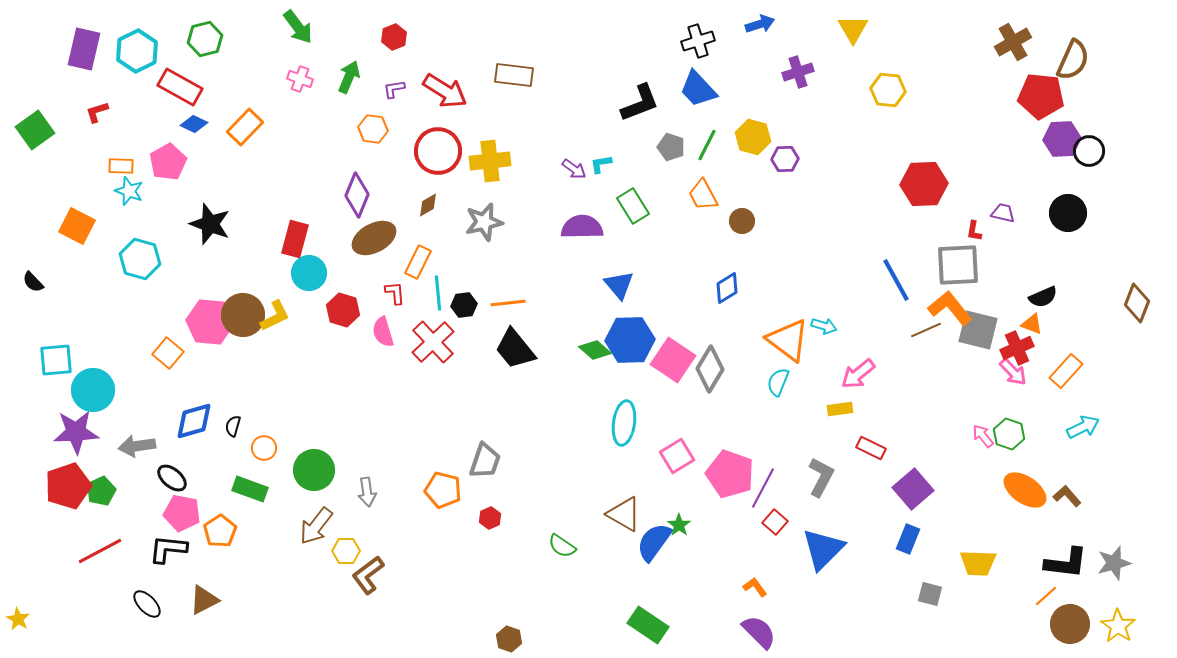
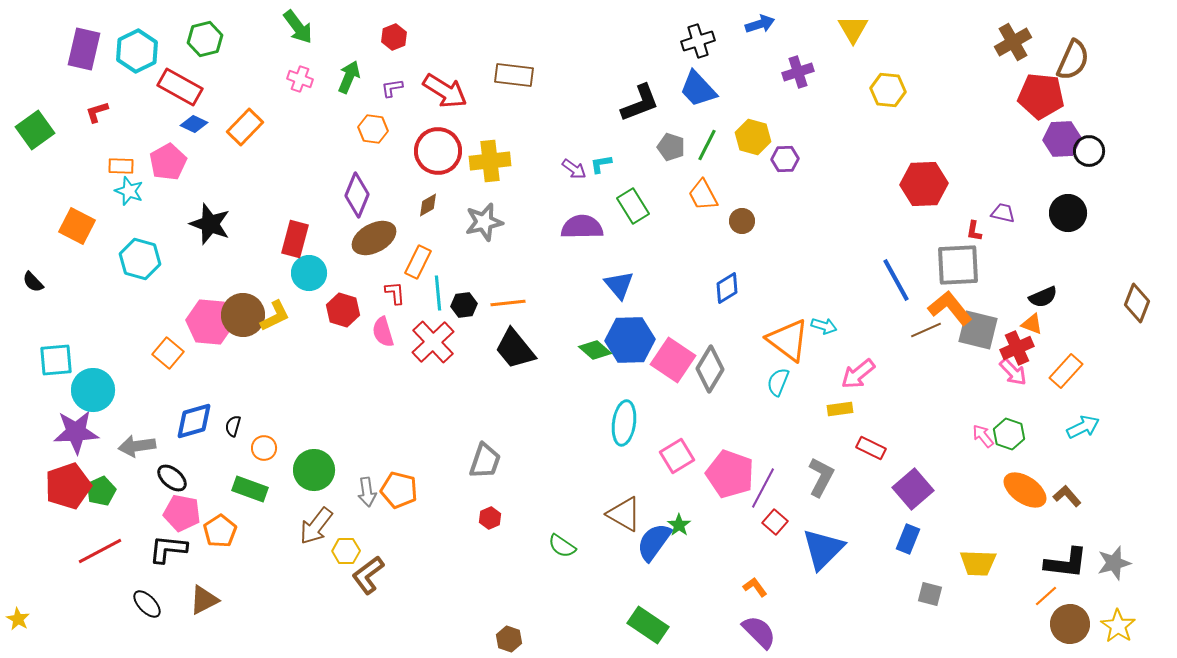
purple L-shape at (394, 89): moved 2 px left, 1 px up
orange pentagon at (443, 490): moved 44 px left
